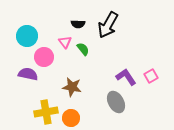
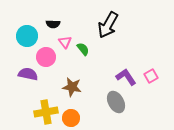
black semicircle: moved 25 px left
pink circle: moved 2 px right
